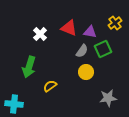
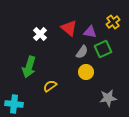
yellow cross: moved 2 px left, 1 px up
red triangle: rotated 18 degrees clockwise
gray semicircle: moved 1 px down
